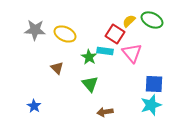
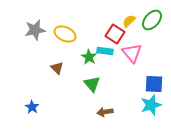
green ellipse: rotated 75 degrees counterclockwise
gray star: rotated 15 degrees counterclockwise
green triangle: moved 2 px right
blue star: moved 2 px left, 1 px down
